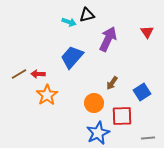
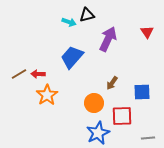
blue square: rotated 30 degrees clockwise
